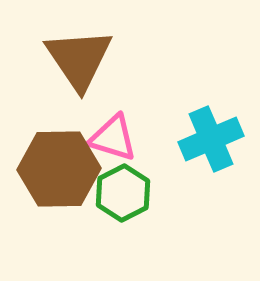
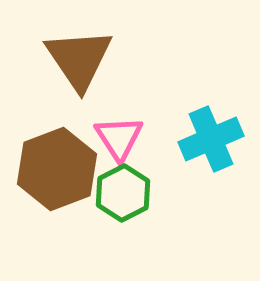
pink triangle: moved 6 px right; rotated 40 degrees clockwise
brown hexagon: moved 2 px left; rotated 20 degrees counterclockwise
